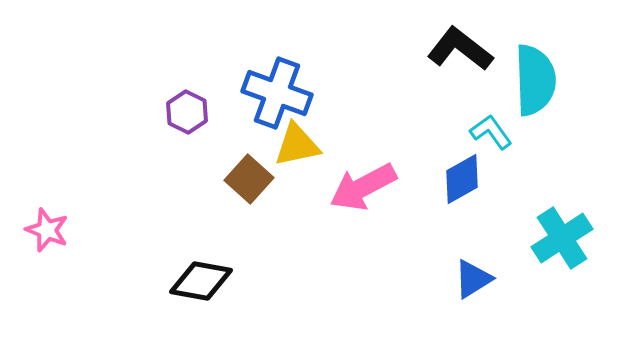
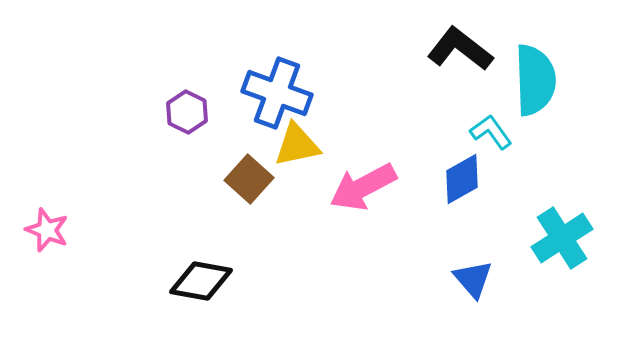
blue triangle: rotated 39 degrees counterclockwise
